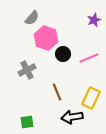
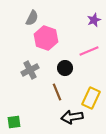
gray semicircle: rotated 14 degrees counterclockwise
black circle: moved 2 px right, 14 px down
pink line: moved 7 px up
gray cross: moved 3 px right
green square: moved 13 px left
